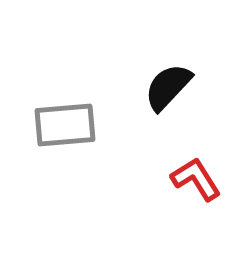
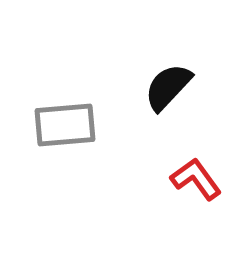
red L-shape: rotated 4 degrees counterclockwise
